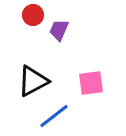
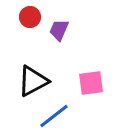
red circle: moved 3 px left, 2 px down
